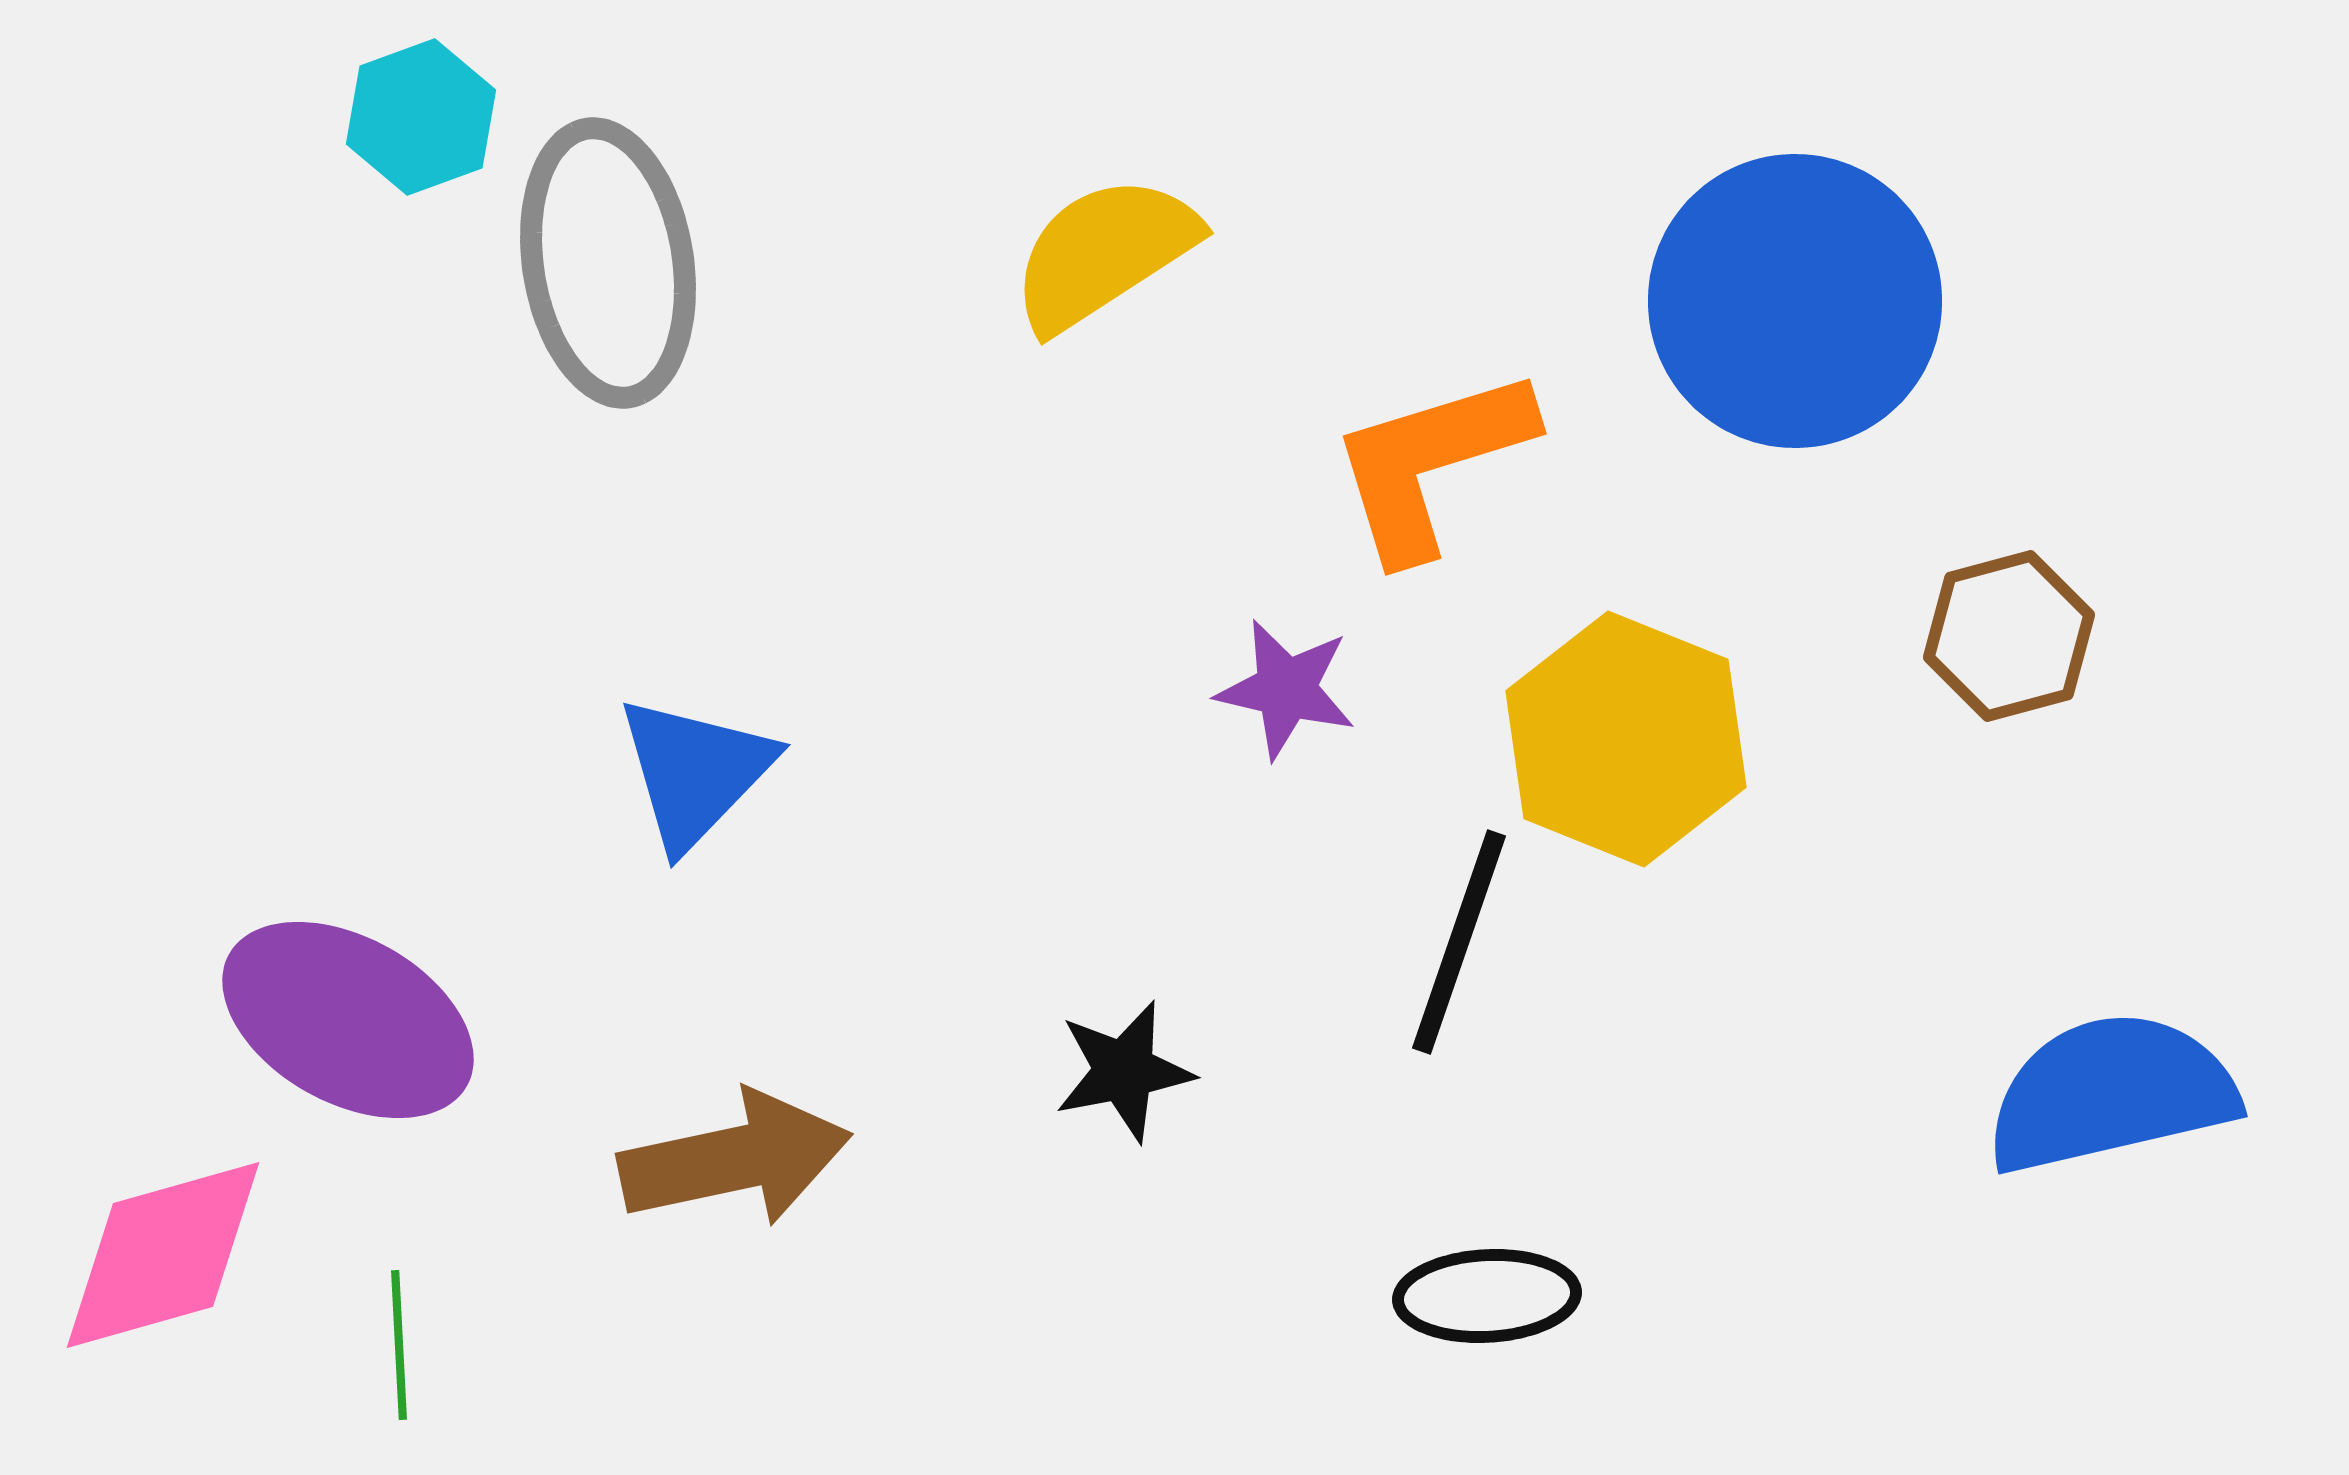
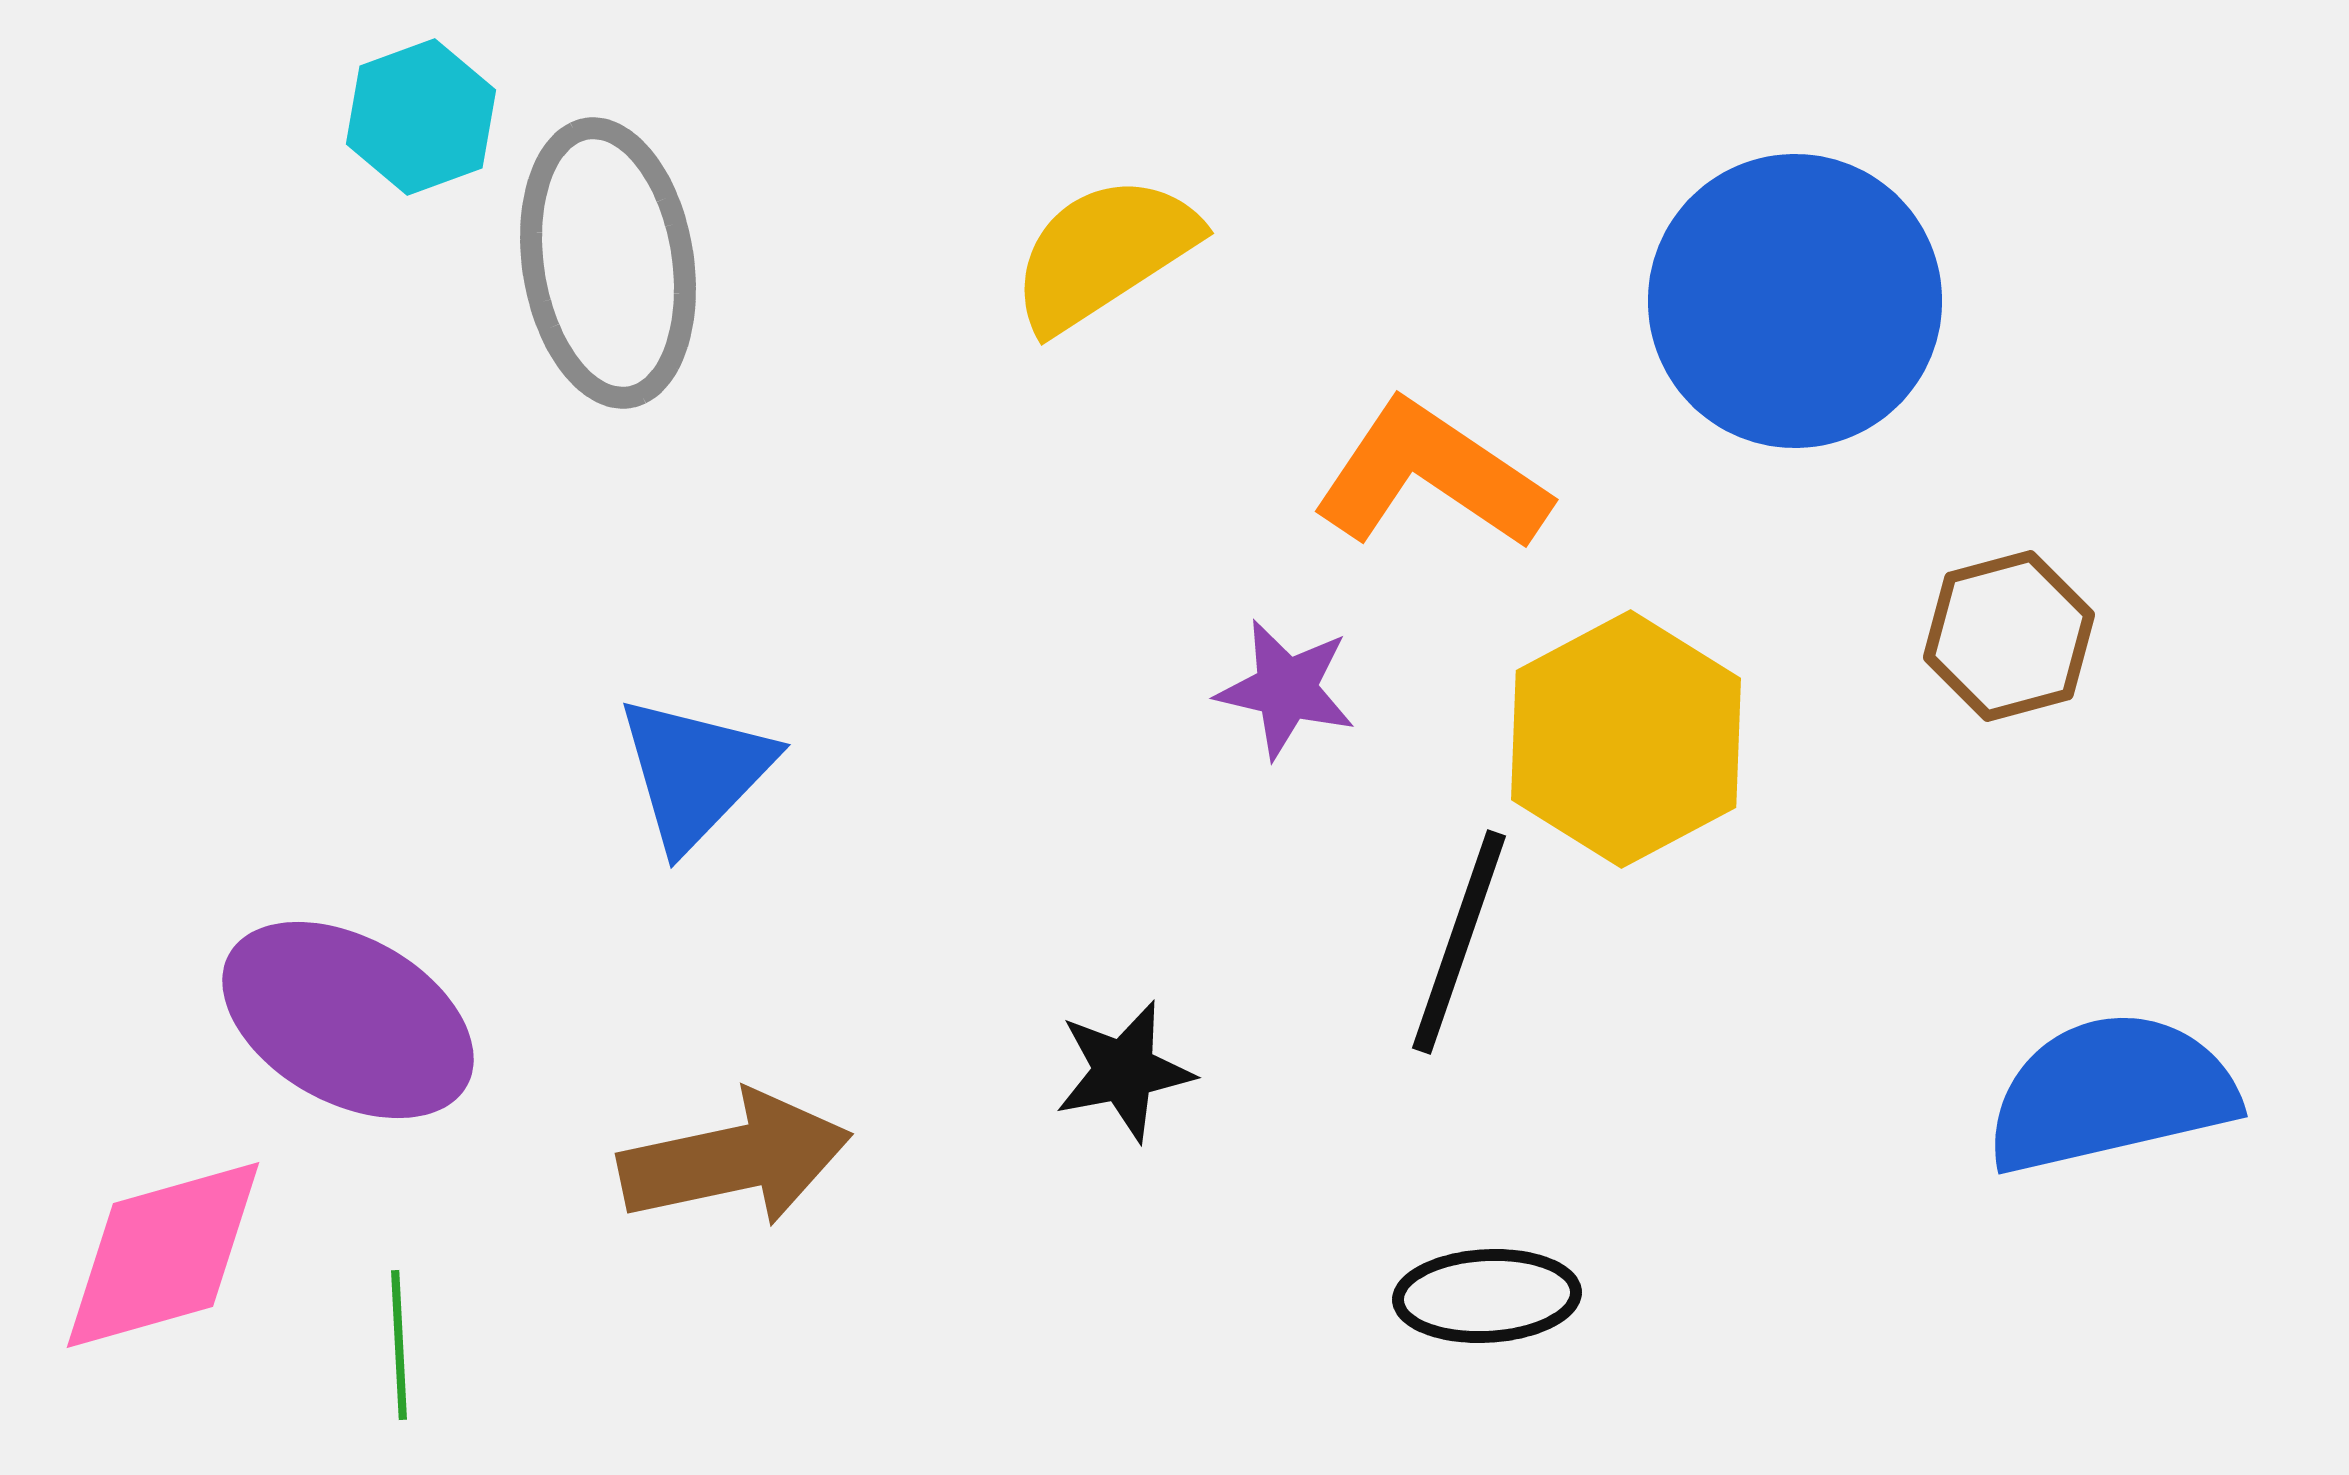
orange L-shape: moved 13 px down; rotated 51 degrees clockwise
yellow hexagon: rotated 10 degrees clockwise
